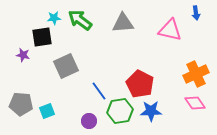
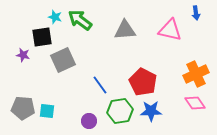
cyan star: moved 1 px right, 1 px up; rotated 24 degrees clockwise
gray triangle: moved 2 px right, 7 px down
gray square: moved 3 px left, 6 px up
red pentagon: moved 3 px right, 2 px up
blue line: moved 1 px right, 6 px up
gray pentagon: moved 2 px right, 4 px down
cyan square: rotated 28 degrees clockwise
